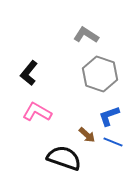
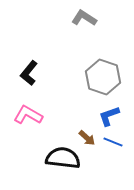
gray L-shape: moved 2 px left, 17 px up
gray hexagon: moved 3 px right, 3 px down
pink L-shape: moved 9 px left, 3 px down
brown arrow: moved 3 px down
black semicircle: moved 1 px left; rotated 12 degrees counterclockwise
